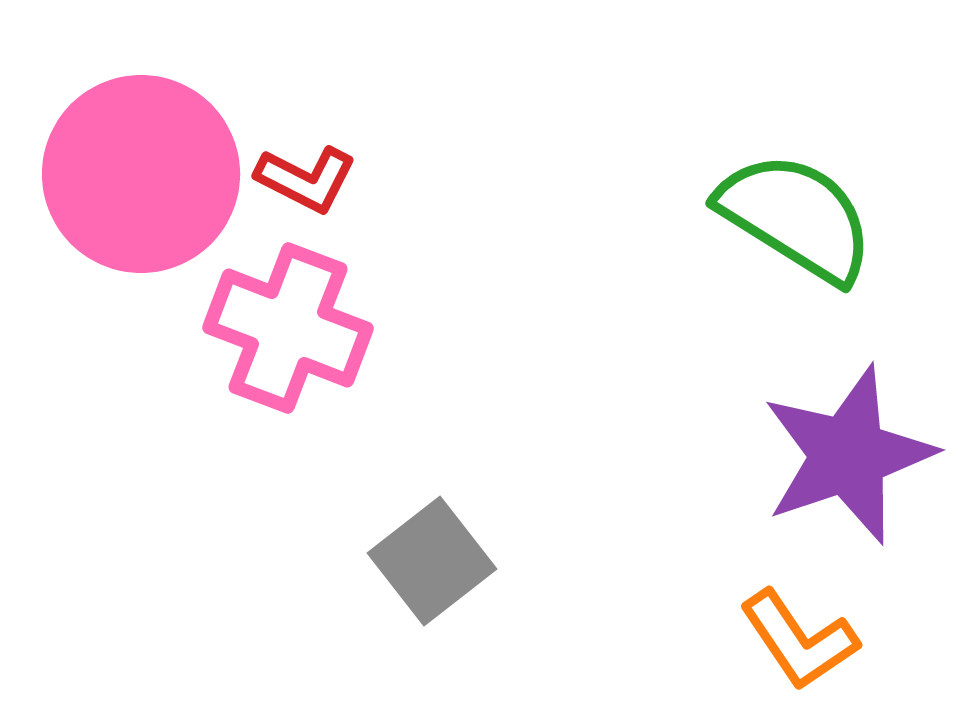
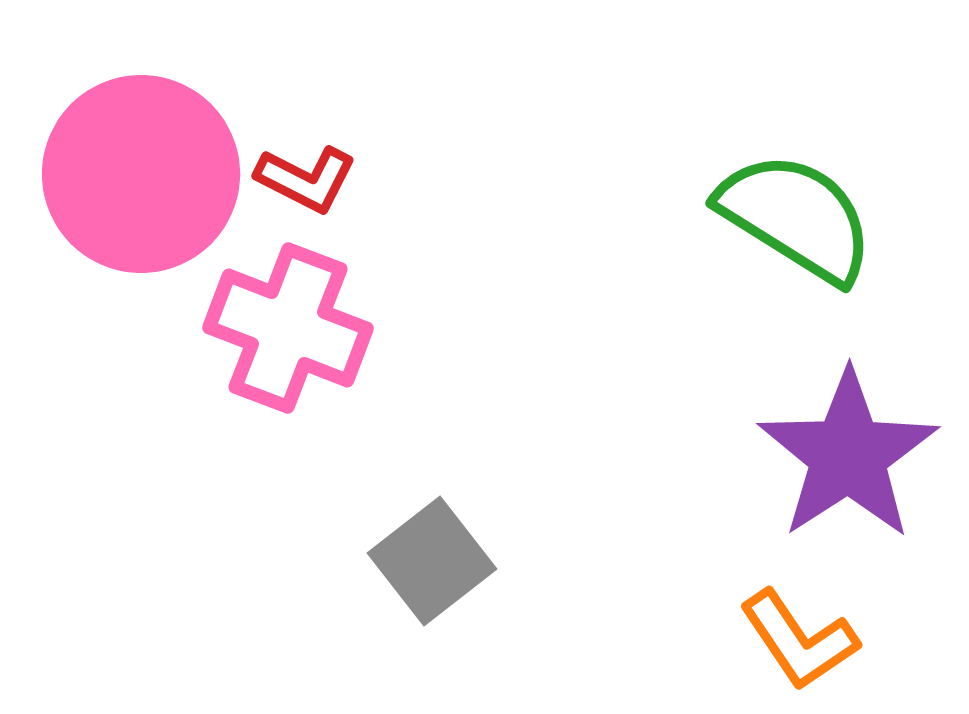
purple star: rotated 14 degrees counterclockwise
